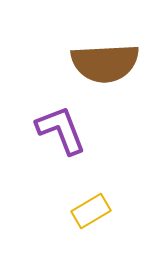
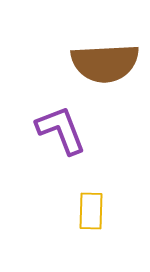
yellow rectangle: rotated 57 degrees counterclockwise
